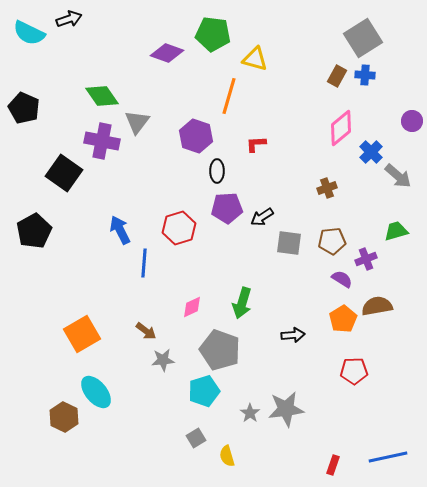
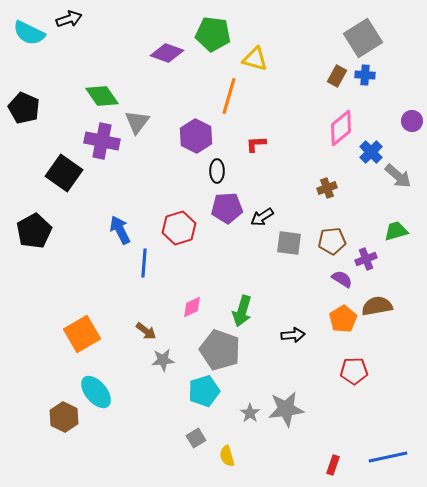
purple hexagon at (196, 136): rotated 8 degrees clockwise
green arrow at (242, 303): moved 8 px down
